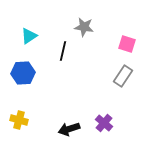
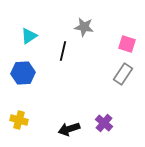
gray rectangle: moved 2 px up
